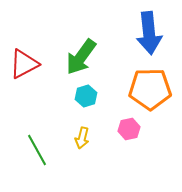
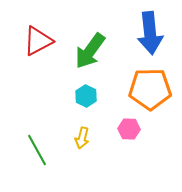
blue arrow: moved 1 px right
green arrow: moved 9 px right, 6 px up
red triangle: moved 14 px right, 23 px up
cyan hexagon: rotated 15 degrees counterclockwise
pink hexagon: rotated 15 degrees clockwise
